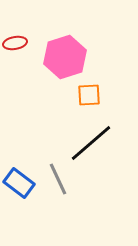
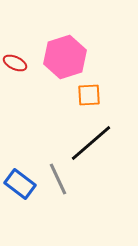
red ellipse: moved 20 px down; rotated 35 degrees clockwise
blue rectangle: moved 1 px right, 1 px down
